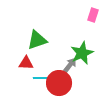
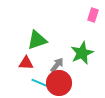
gray arrow: moved 13 px left
cyan line: moved 2 px left, 5 px down; rotated 24 degrees clockwise
